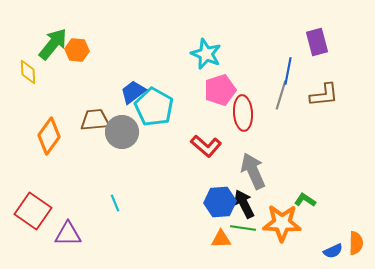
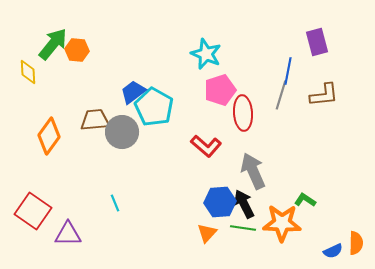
orange triangle: moved 14 px left, 6 px up; rotated 45 degrees counterclockwise
